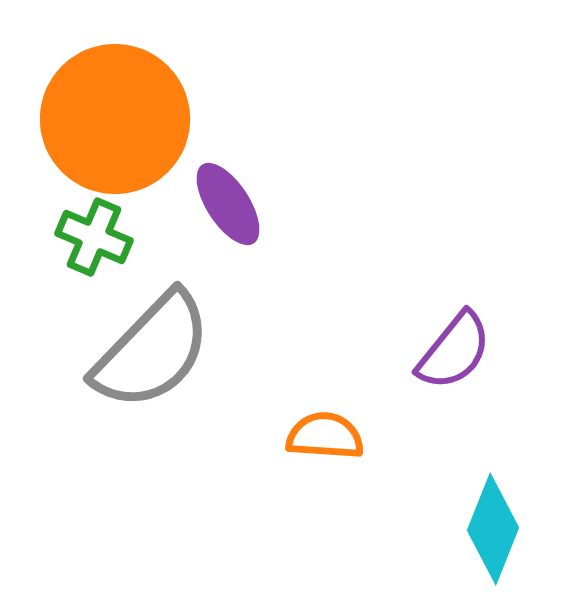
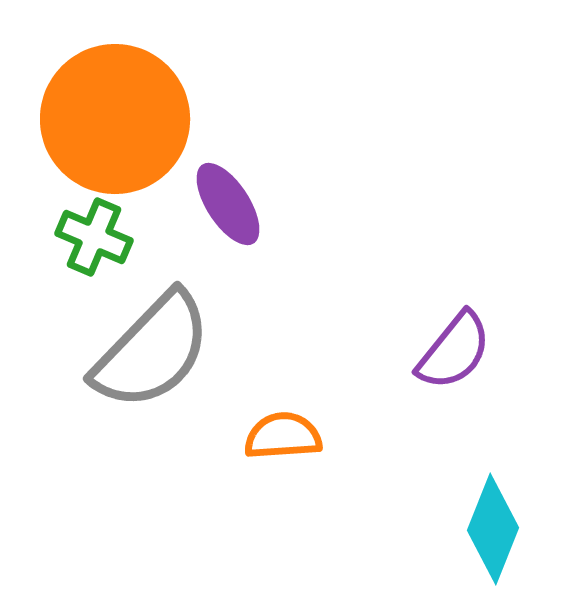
orange semicircle: moved 42 px left; rotated 8 degrees counterclockwise
